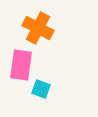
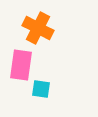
cyan square: rotated 12 degrees counterclockwise
